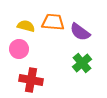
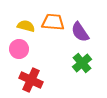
purple semicircle: rotated 20 degrees clockwise
red cross: rotated 15 degrees clockwise
